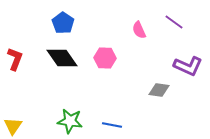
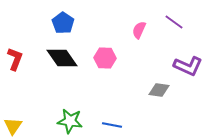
pink semicircle: rotated 48 degrees clockwise
